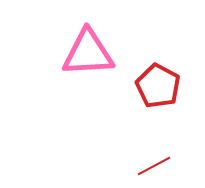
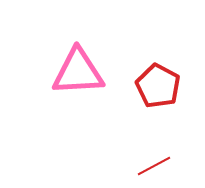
pink triangle: moved 10 px left, 19 px down
